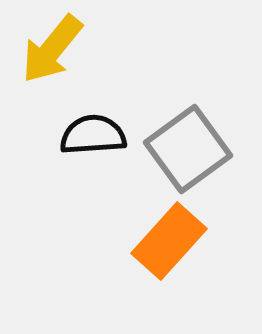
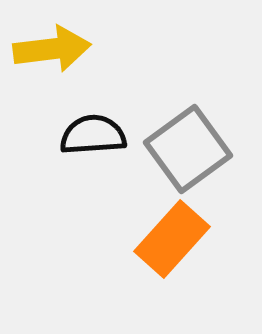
yellow arrow: rotated 136 degrees counterclockwise
orange rectangle: moved 3 px right, 2 px up
